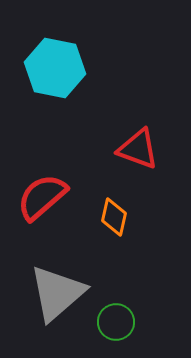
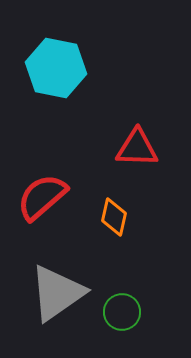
cyan hexagon: moved 1 px right
red triangle: moved 1 px left, 1 px up; rotated 18 degrees counterclockwise
gray triangle: rotated 6 degrees clockwise
green circle: moved 6 px right, 10 px up
